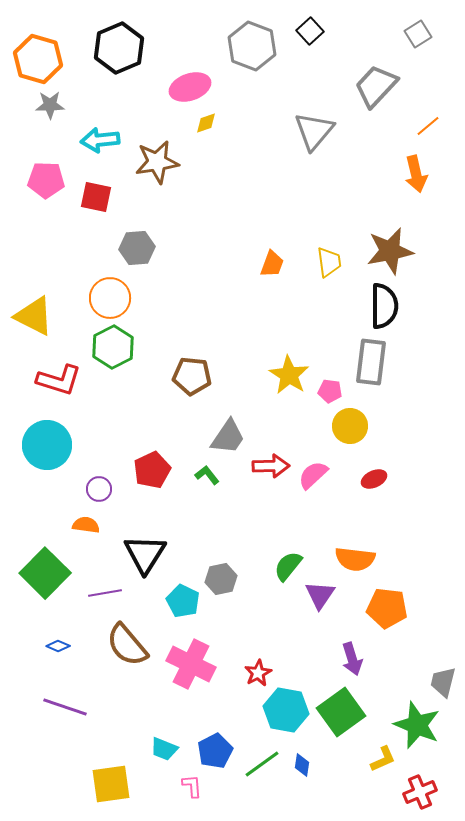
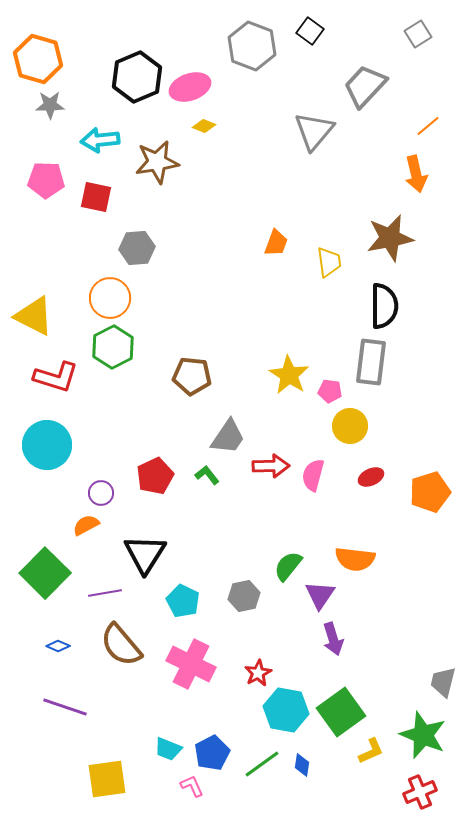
black square at (310, 31): rotated 12 degrees counterclockwise
black hexagon at (119, 48): moved 18 px right, 29 px down
gray trapezoid at (376, 86): moved 11 px left
yellow diamond at (206, 123): moved 2 px left, 3 px down; rotated 40 degrees clockwise
brown star at (390, 251): moved 13 px up
orange trapezoid at (272, 264): moved 4 px right, 21 px up
red L-shape at (59, 380): moved 3 px left, 3 px up
red pentagon at (152, 470): moved 3 px right, 6 px down
pink semicircle at (313, 475): rotated 32 degrees counterclockwise
red ellipse at (374, 479): moved 3 px left, 2 px up
purple circle at (99, 489): moved 2 px right, 4 px down
orange semicircle at (86, 525): rotated 36 degrees counterclockwise
gray hexagon at (221, 579): moved 23 px right, 17 px down
orange pentagon at (387, 608): moved 43 px right, 116 px up; rotated 24 degrees counterclockwise
brown semicircle at (127, 645): moved 6 px left
purple arrow at (352, 659): moved 19 px left, 20 px up
green star at (417, 725): moved 6 px right, 10 px down
cyan trapezoid at (164, 749): moved 4 px right
blue pentagon at (215, 751): moved 3 px left, 2 px down
yellow L-shape at (383, 759): moved 12 px left, 8 px up
yellow square at (111, 784): moved 4 px left, 5 px up
pink L-shape at (192, 786): rotated 20 degrees counterclockwise
